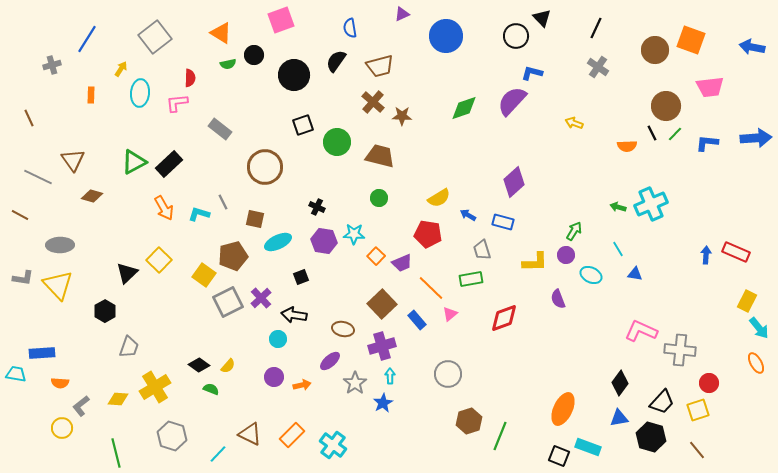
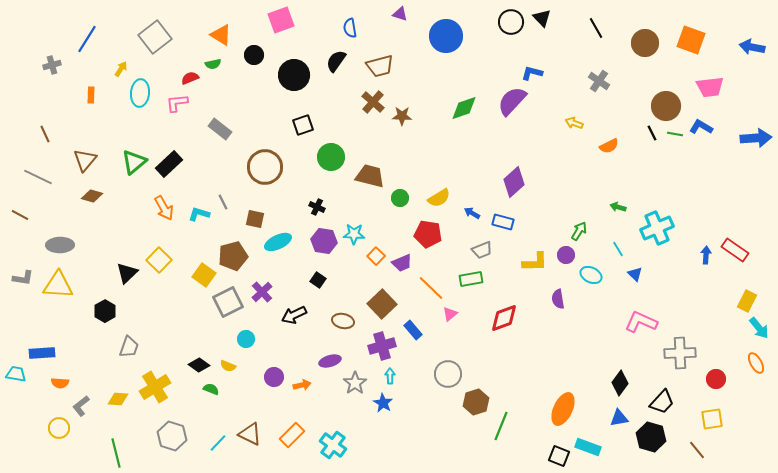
purple triangle at (402, 14): moved 2 px left; rotated 42 degrees clockwise
black line at (596, 28): rotated 55 degrees counterclockwise
orange triangle at (221, 33): moved 2 px down
black circle at (516, 36): moved 5 px left, 14 px up
brown circle at (655, 50): moved 10 px left, 7 px up
green semicircle at (228, 64): moved 15 px left
gray cross at (598, 67): moved 1 px right, 14 px down
red semicircle at (190, 78): rotated 114 degrees counterclockwise
brown line at (29, 118): moved 16 px right, 16 px down
green line at (675, 134): rotated 56 degrees clockwise
green circle at (337, 142): moved 6 px left, 15 px down
blue L-shape at (707, 143): moved 6 px left, 16 px up; rotated 25 degrees clockwise
orange semicircle at (627, 146): moved 18 px left; rotated 24 degrees counterclockwise
brown trapezoid at (380, 156): moved 10 px left, 20 px down
brown triangle at (73, 160): moved 12 px right; rotated 15 degrees clockwise
green triangle at (134, 162): rotated 12 degrees counterclockwise
green circle at (379, 198): moved 21 px right
cyan cross at (651, 204): moved 6 px right, 24 px down
blue arrow at (468, 215): moved 4 px right, 2 px up
green arrow at (574, 231): moved 5 px right
gray trapezoid at (482, 250): rotated 95 degrees counterclockwise
red rectangle at (736, 252): moved 1 px left, 2 px up; rotated 12 degrees clockwise
blue triangle at (635, 274): rotated 35 degrees clockwise
black square at (301, 277): moved 17 px right, 3 px down; rotated 35 degrees counterclockwise
yellow triangle at (58, 285): rotated 44 degrees counterclockwise
purple cross at (261, 298): moved 1 px right, 6 px up
purple semicircle at (558, 299): rotated 12 degrees clockwise
black arrow at (294, 315): rotated 35 degrees counterclockwise
blue rectangle at (417, 320): moved 4 px left, 10 px down
brown ellipse at (343, 329): moved 8 px up
pink L-shape at (641, 331): moved 9 px up
cyan circle at (278, 339): moved 32 px left
gray cross at (680, 350): moved 3 px down; rotated 8 degrees counterclockwise
purple ellipse at (330, 361): rotated 25 degrees clockwise
yellow semicircle at (228, 366): rotated 70 degrees clockwise
red circle at (709, 383): moved 7 px right, 4 px up
blue star at (383, 403): rotated 12 degrees counterclockwise
yellow square at (698, 410): moved 14 px right, 9 px down; rotated 10 degrees clockwise
brown hexagon at (469, 421): moved 7 px right, 19 px up
yellow circle at (62, 428): moved 3 px left
green line at (500, 436): moved 1 px right, 10 px up
cyan line at (218, 454): moved 11 px up
